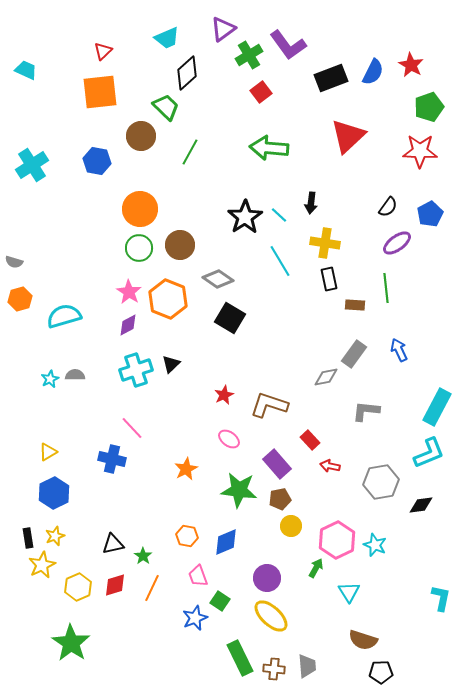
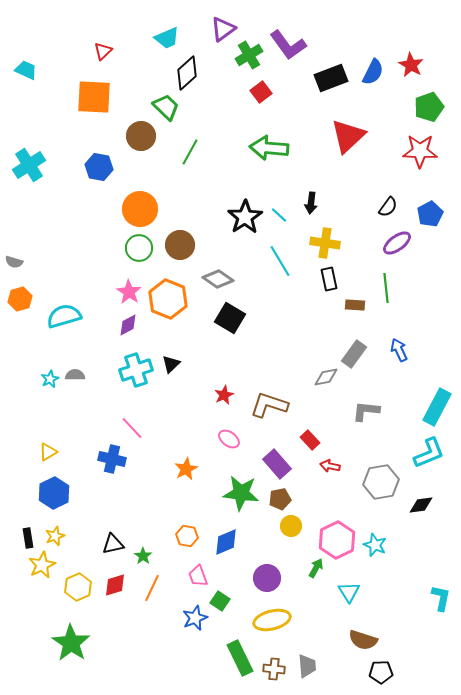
orange square at (100, 92): moved 6 px left, 5 px down; rotated 9 degrees clockwise
blue hexagon at (97, 161): moved 2 px right, 6 px down
cyan cross at (32, 165): moved 3 px left
green star at (239, 490): moved 2 px right, 3 px down
yellow ellipse at (271, 616): moved 1 px right, 4 px down; rotated 57 degrees counterclockwise
